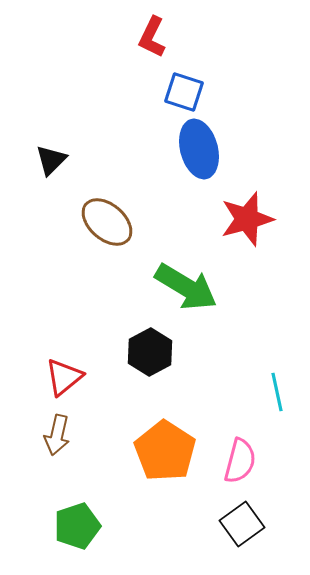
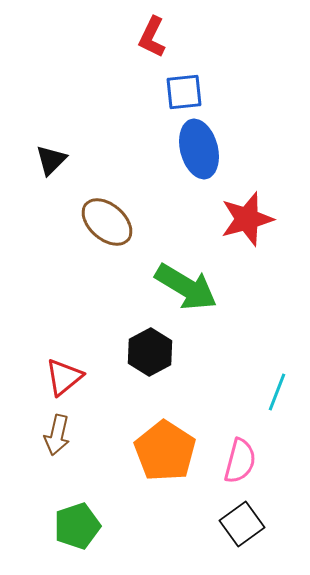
blue square: rotated 24 degrees counterclockwise
cyan line: rotated 33 degrees clockwise
